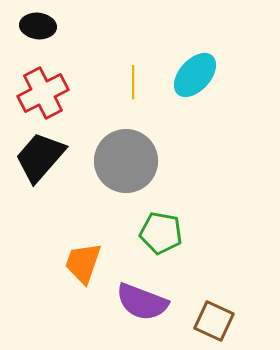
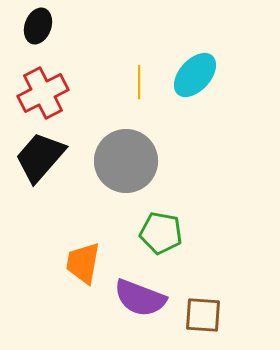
black ellipse: rotated 76 degrees counterclockwise
yellow line: moved 6 px right
orange trapezoid: rotated 9 degrees counterclockwise
purple semicircle: moved 2 px left, 4 px up
brown square: moved 11 px left, 6 px up; rotated 21 degrees counterclockwise
